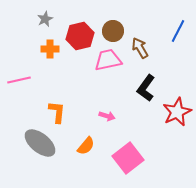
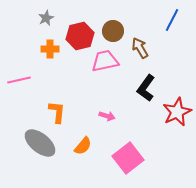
gray star: moved 1 px right, 1 px up
blue line: moved 6 px left, 11 px up
pink trapezoid: moved 3 px left, 1 px down
orange semicircle: moved 3 px left
